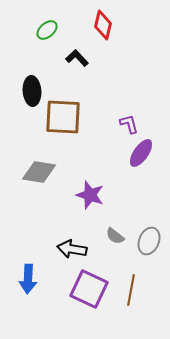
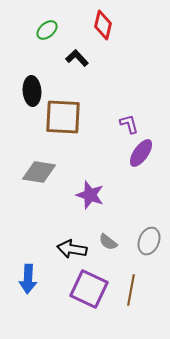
gray semicircle: moved 7 px left, 6 px down
